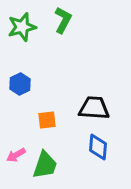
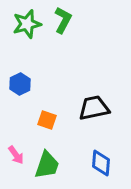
green star: moved 5 px right, 3 px up
black trapezoid: rotated 16 degrees counterclockwise
orange square: rotated 24 degrees clockwise
blue diamond: moved 3 px right, 16 px down
pink arrow: rotated 96 degrees counterclockwise
green trapezoid: moved 2 px right
